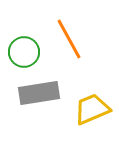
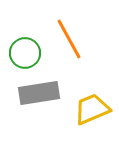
green circle: moved 1 px right, 1 px down
